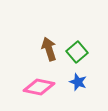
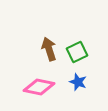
green square: rotated 15 degrees clockwise
